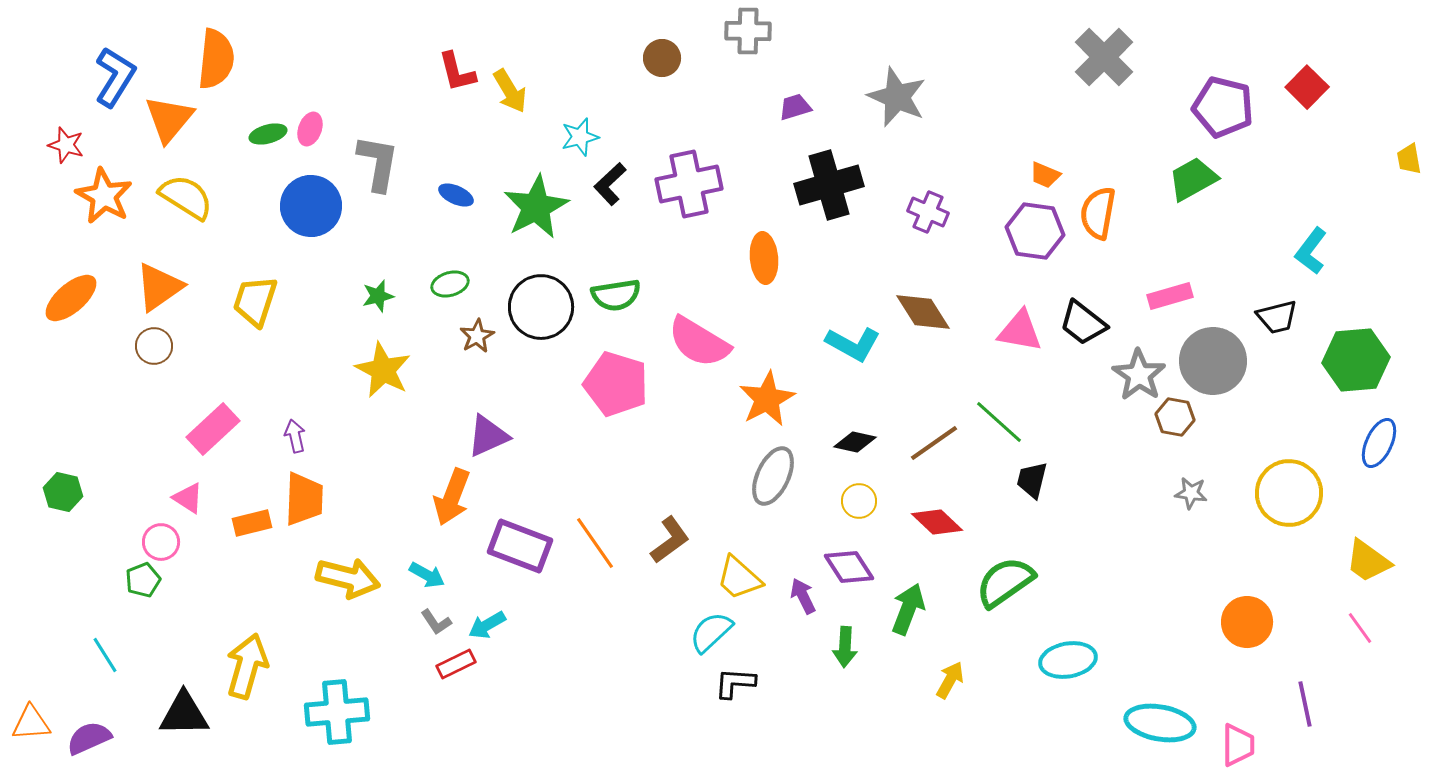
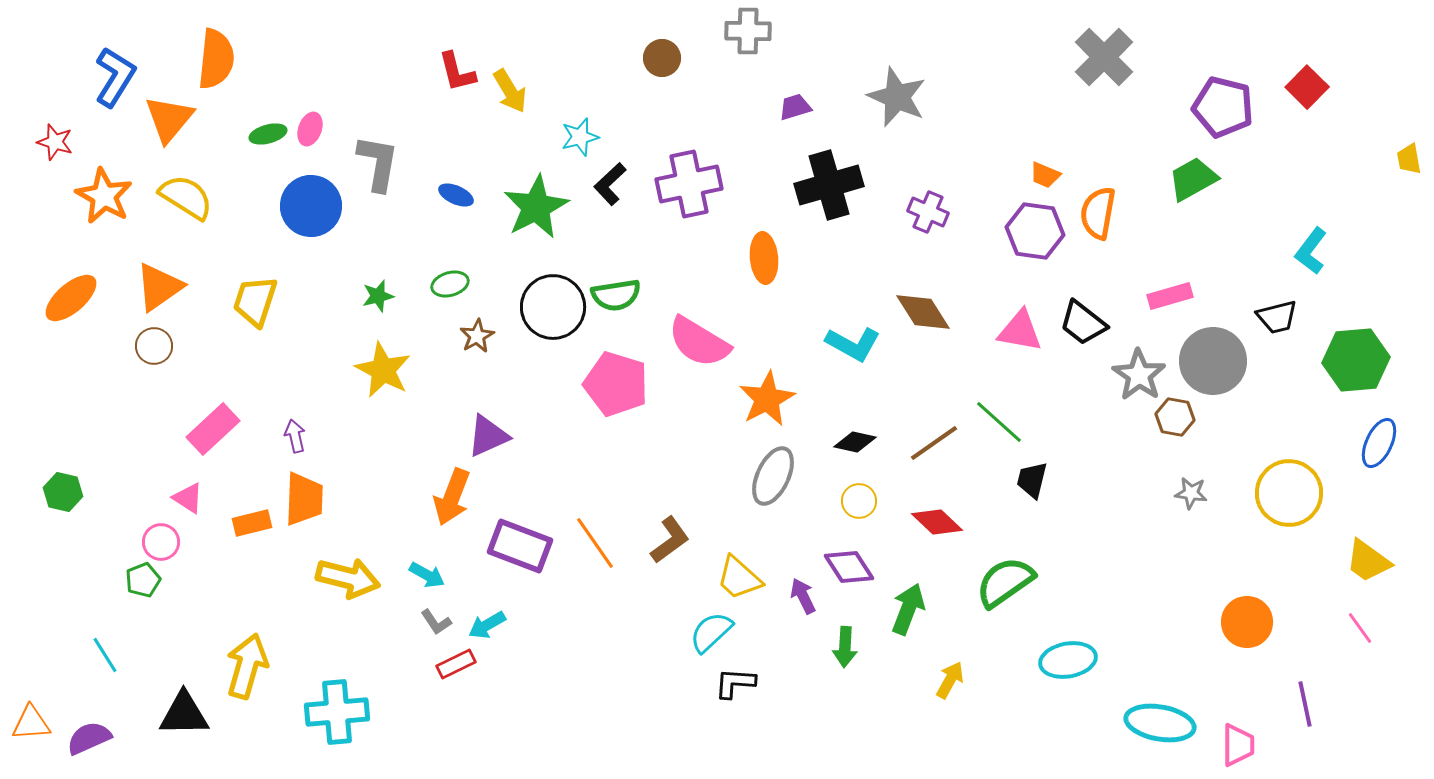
red star at (66, 145): moved 11 px left, 3 px up
black circle at (541, 307): moved 12 px right
